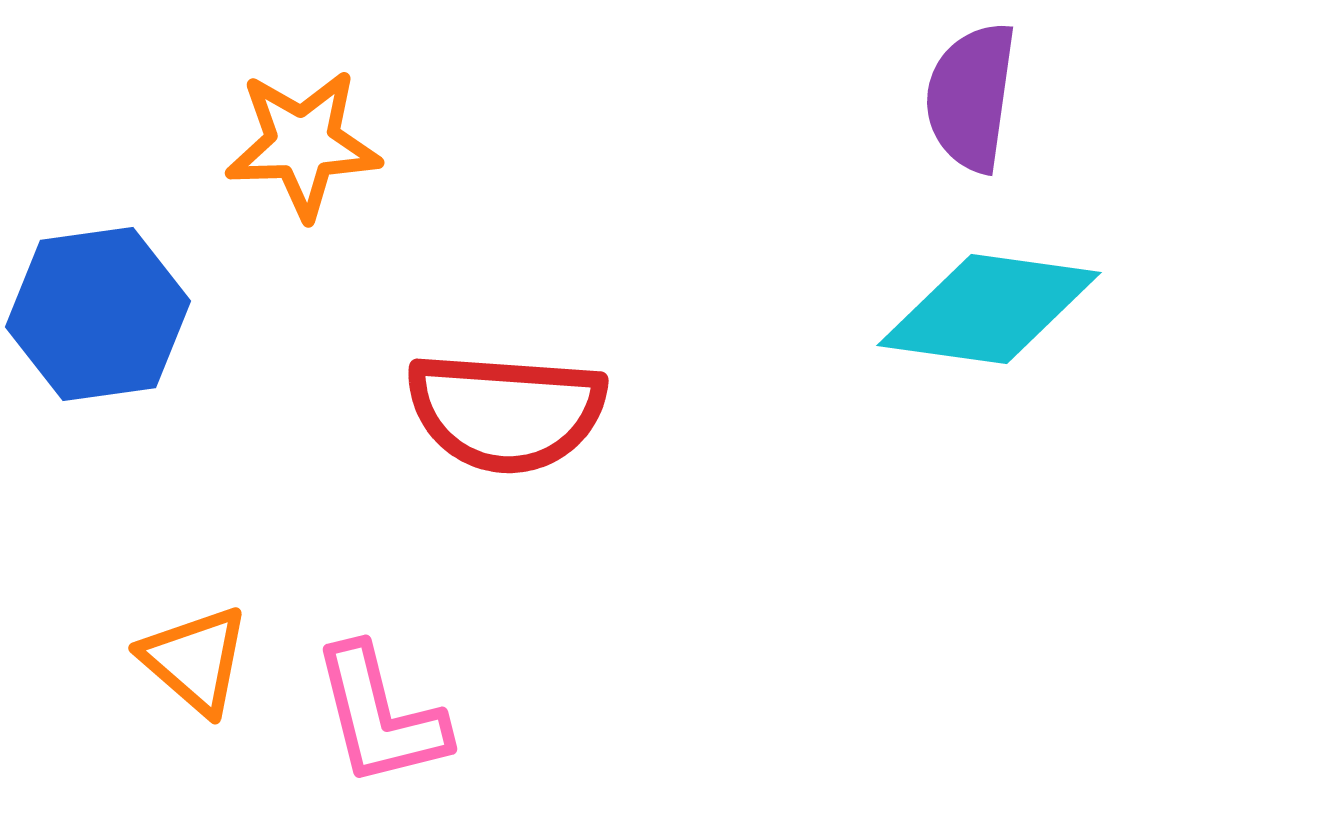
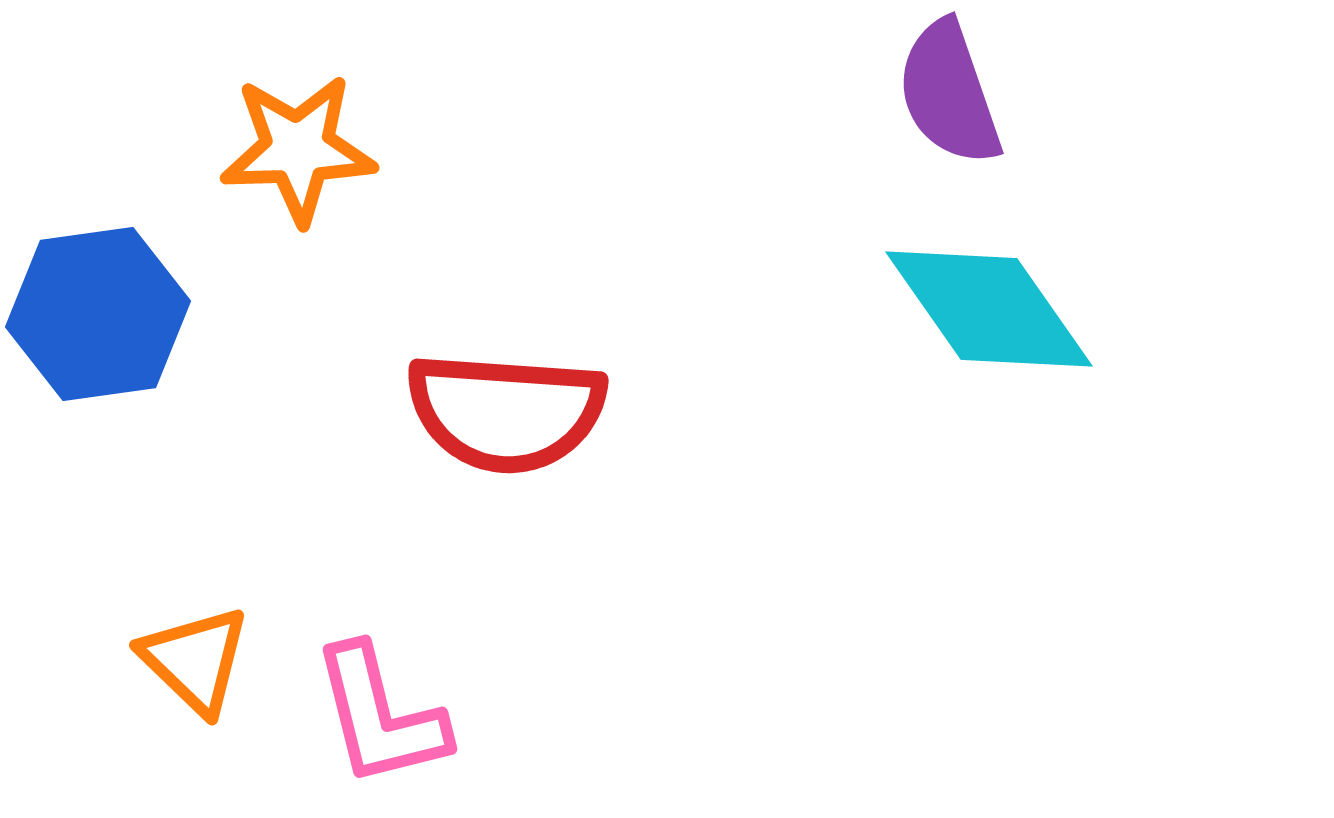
purple semicircle: moved 22 px left, 4 px up; rotated 27 degrees counterclockwise
orange star: moved 5 px left, 5 px down
cyan diamond: rotated 47 degrees clockwise
orange triangle: rotated 3 degrees clockwise
